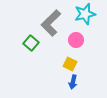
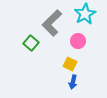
cyan star: rotated 15 degrees counterclockwise
gray L-shape: moved 1 px right
pink circle: moved 2 px right, 1 px down
